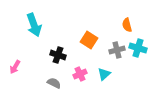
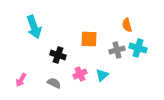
cyan arrow: moved 2 px down
orange square: moved 1 px up; rotated 30 degrees counterclockwise
pink arrow: moved 6 px right, 13 px down
cyan triangle: moved 2 px left, 1 px down
